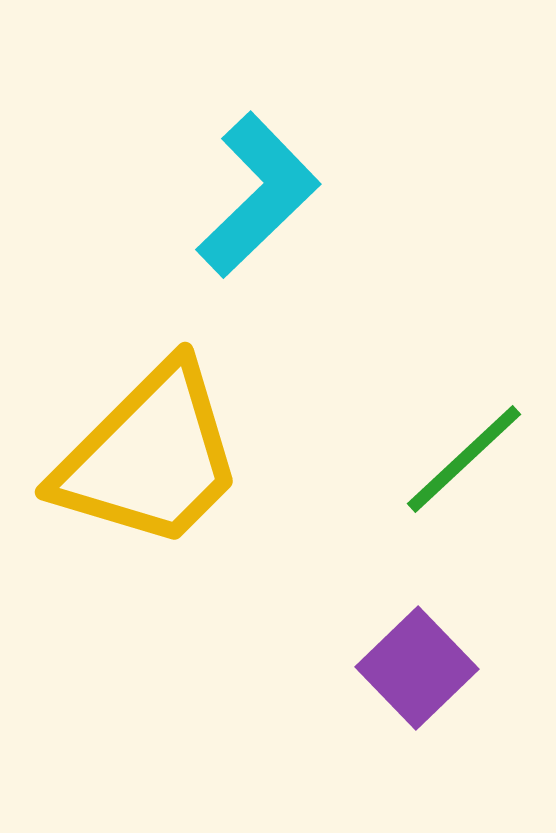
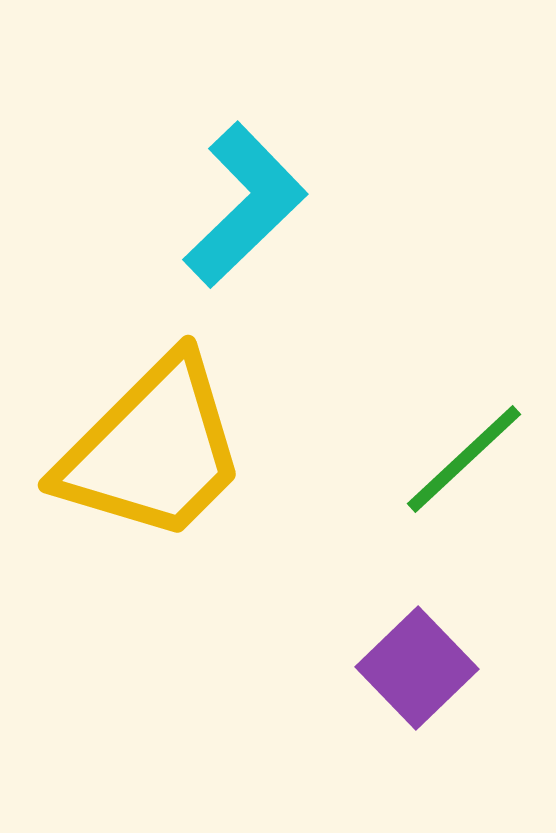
cyan L-shape: moved 13 px left, 10 px down
yellow trapezoid: moved 3 px right, 7 px up
